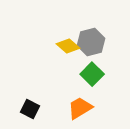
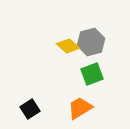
green square: rotated 25 degrees clockwise
black square: rotated 30 degrees clockwise
